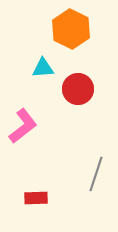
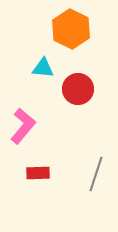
cyan triangle: rotated 10 degrees clockwise
pink L-shape: rotated 12 degrees counterclockwise
red rectangle: moved 2 px right, 25 px up
